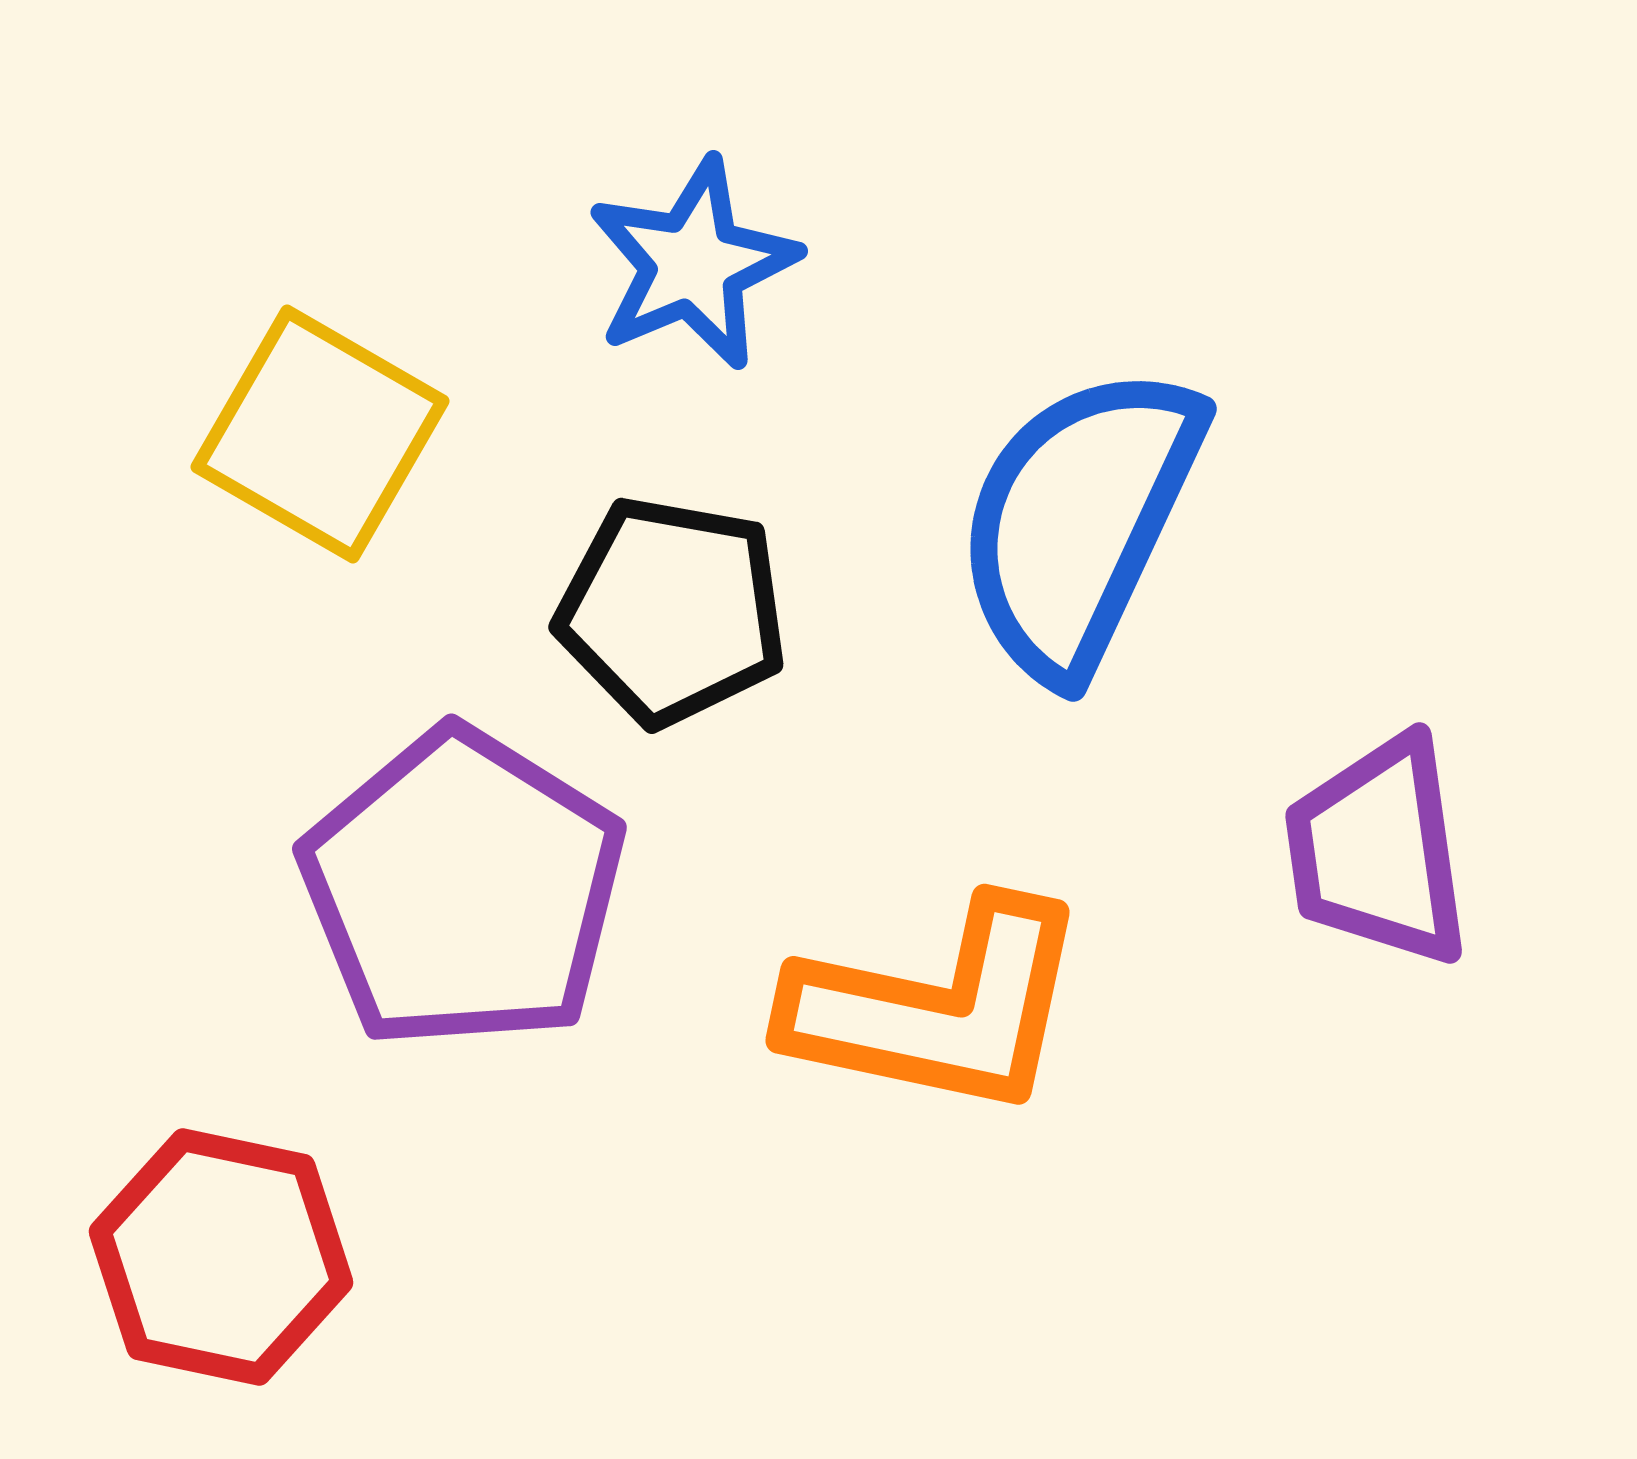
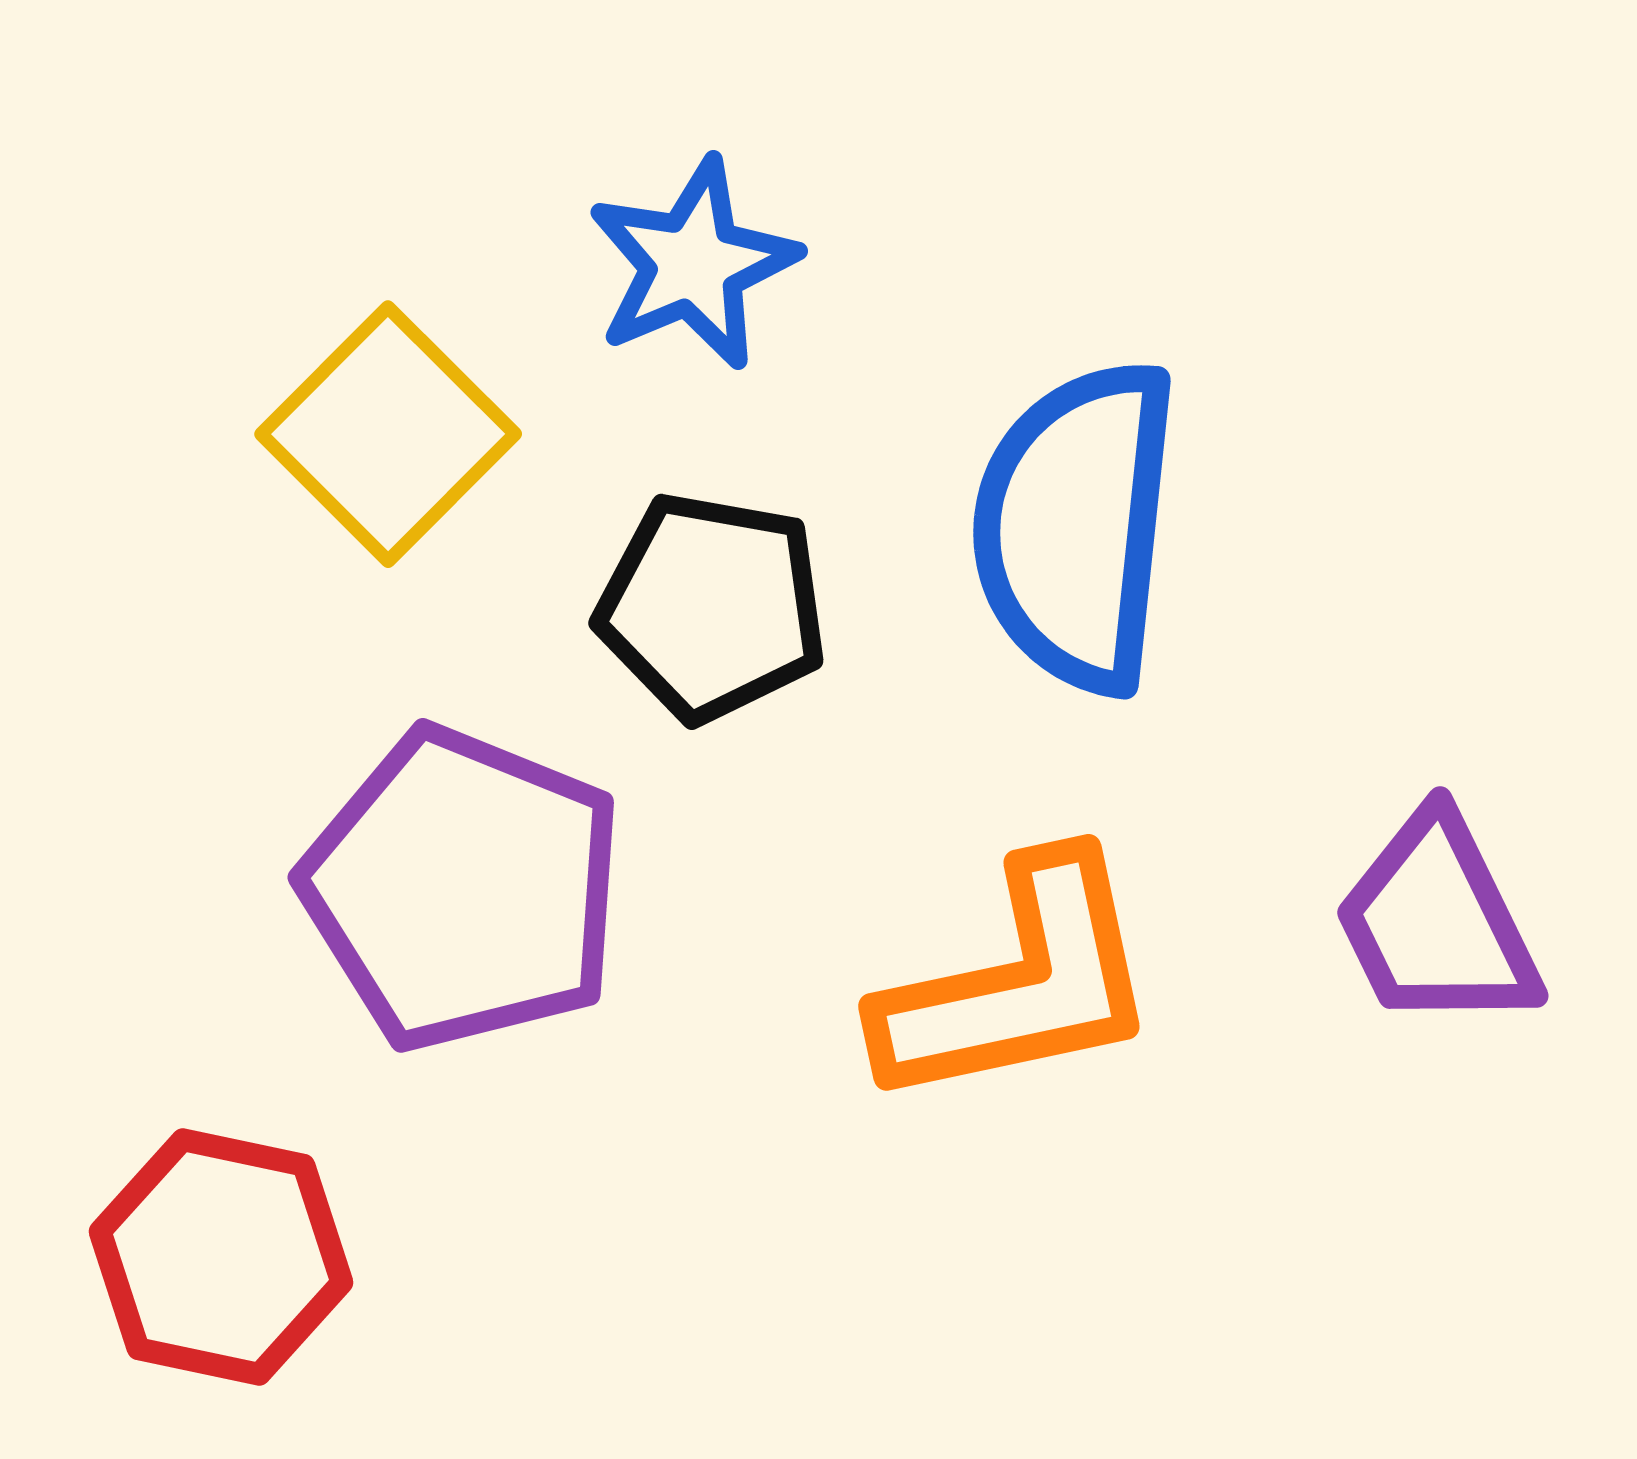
yellow square: moved 68 px right; rotated 15 degrees clockwise
blue semicircle: moved 3 px left, 5 px down; rotated 19 degrees counterclockwise
black pentagon: moved 40 px right, 4 px up
purple trapezoid: moved 59 px right, 71 px down; rotated 18 degrees counterclockwise
purple pentagon: rotated 10 degrees counterclockwise
orange L-shape: moved 81 px right, 25 px up; rotated 24 degrees counterclockwise
